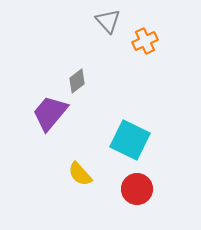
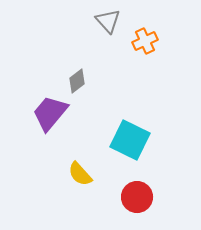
red circle: moved 8 px down
